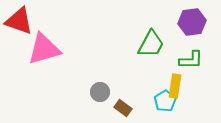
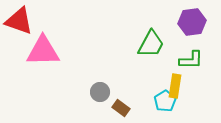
pink triangle: moved 1 px left, 2 px down; rotated 15 degrees clockwise
brown rectangle: moved 2 px left
